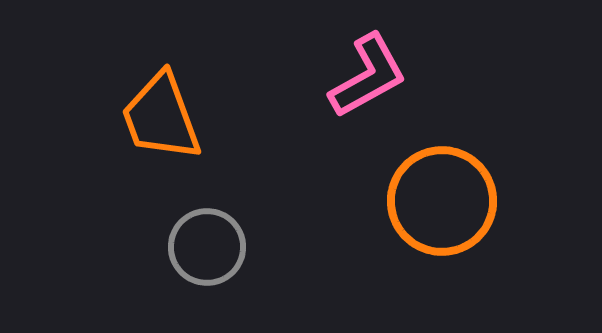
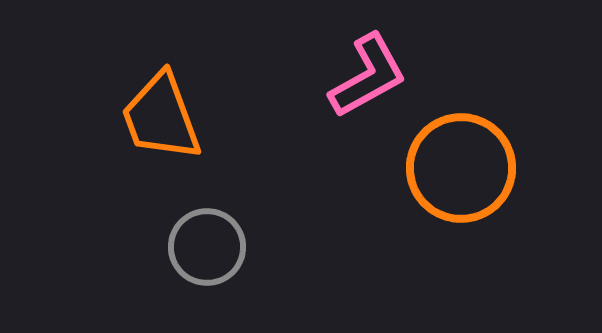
orange circle: moved 19 px right, 33 px up
